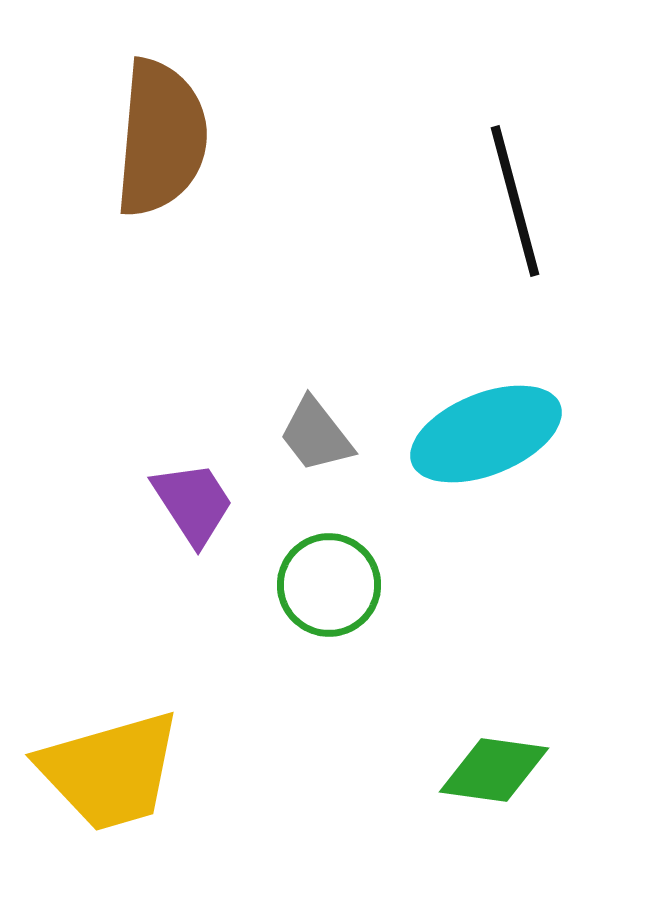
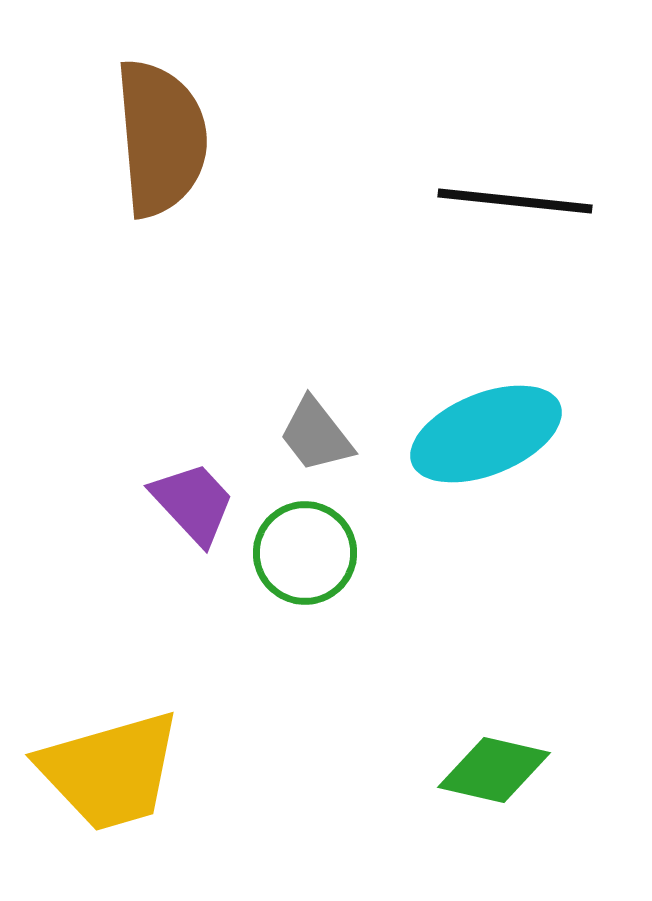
brown semicircle: rotated 10 degrees counterclockwise
black line: rotated 69 degrees counterclockwise
purple trapezoid: rotated 10 degrees counterclockwise
green circle: moved 24 px left, 32 px up
green diamond: rotated 5 degrees clockwise
